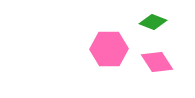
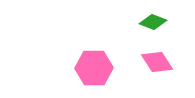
pink hexagon: moved 15 px left, 19 px down
